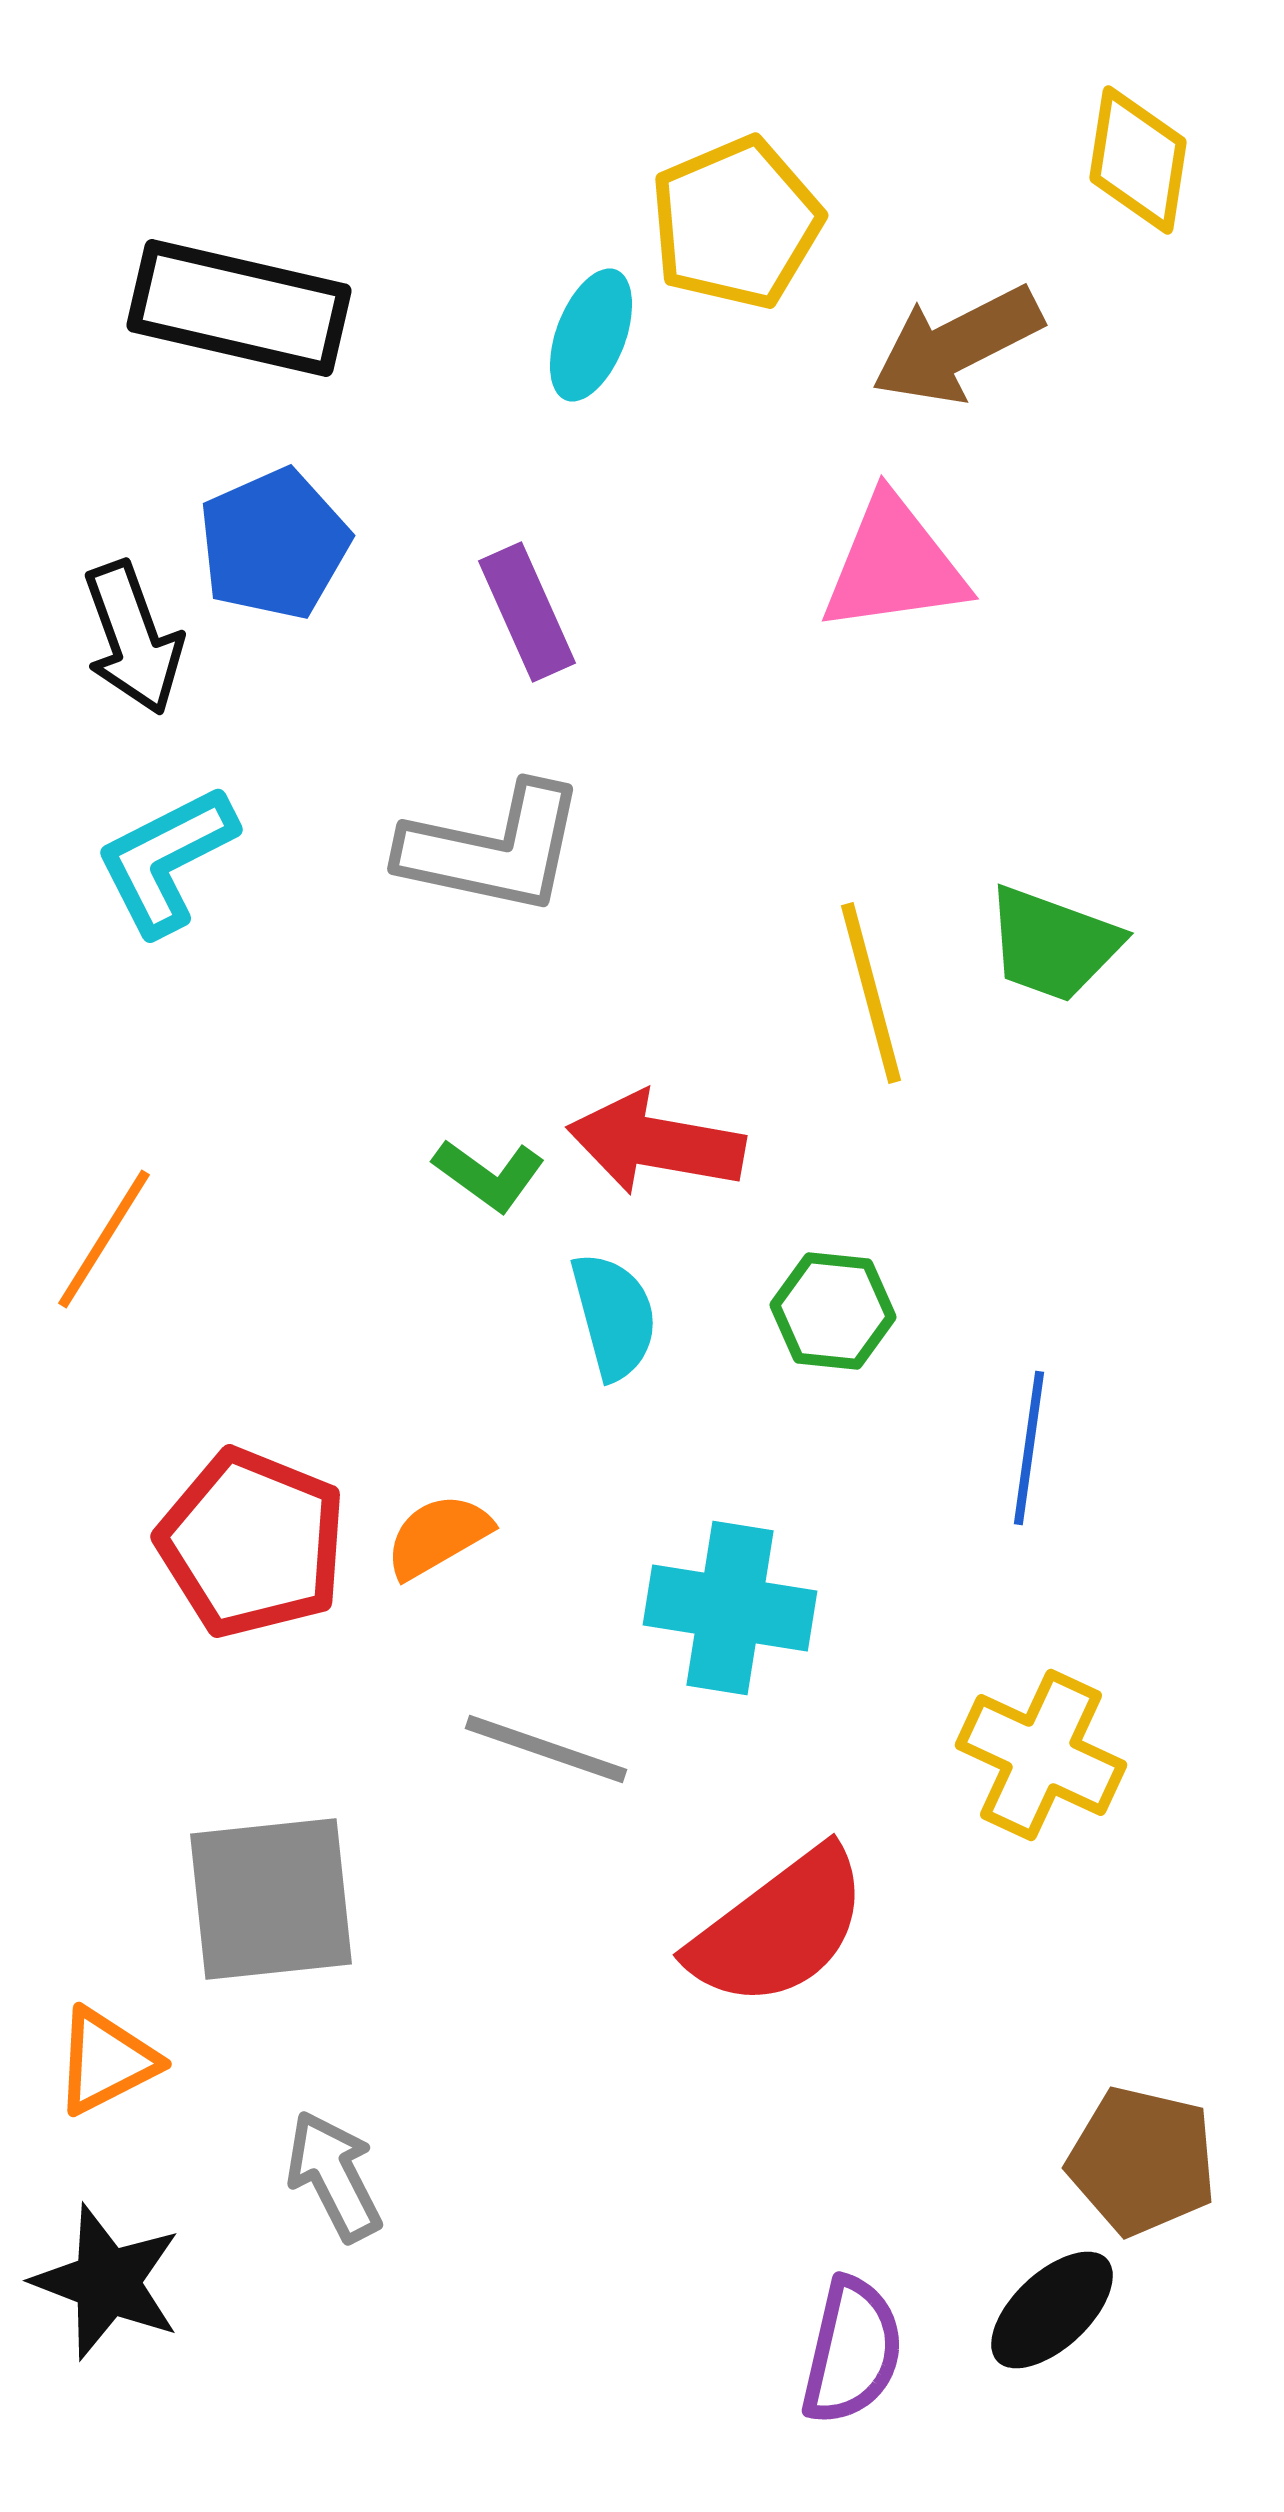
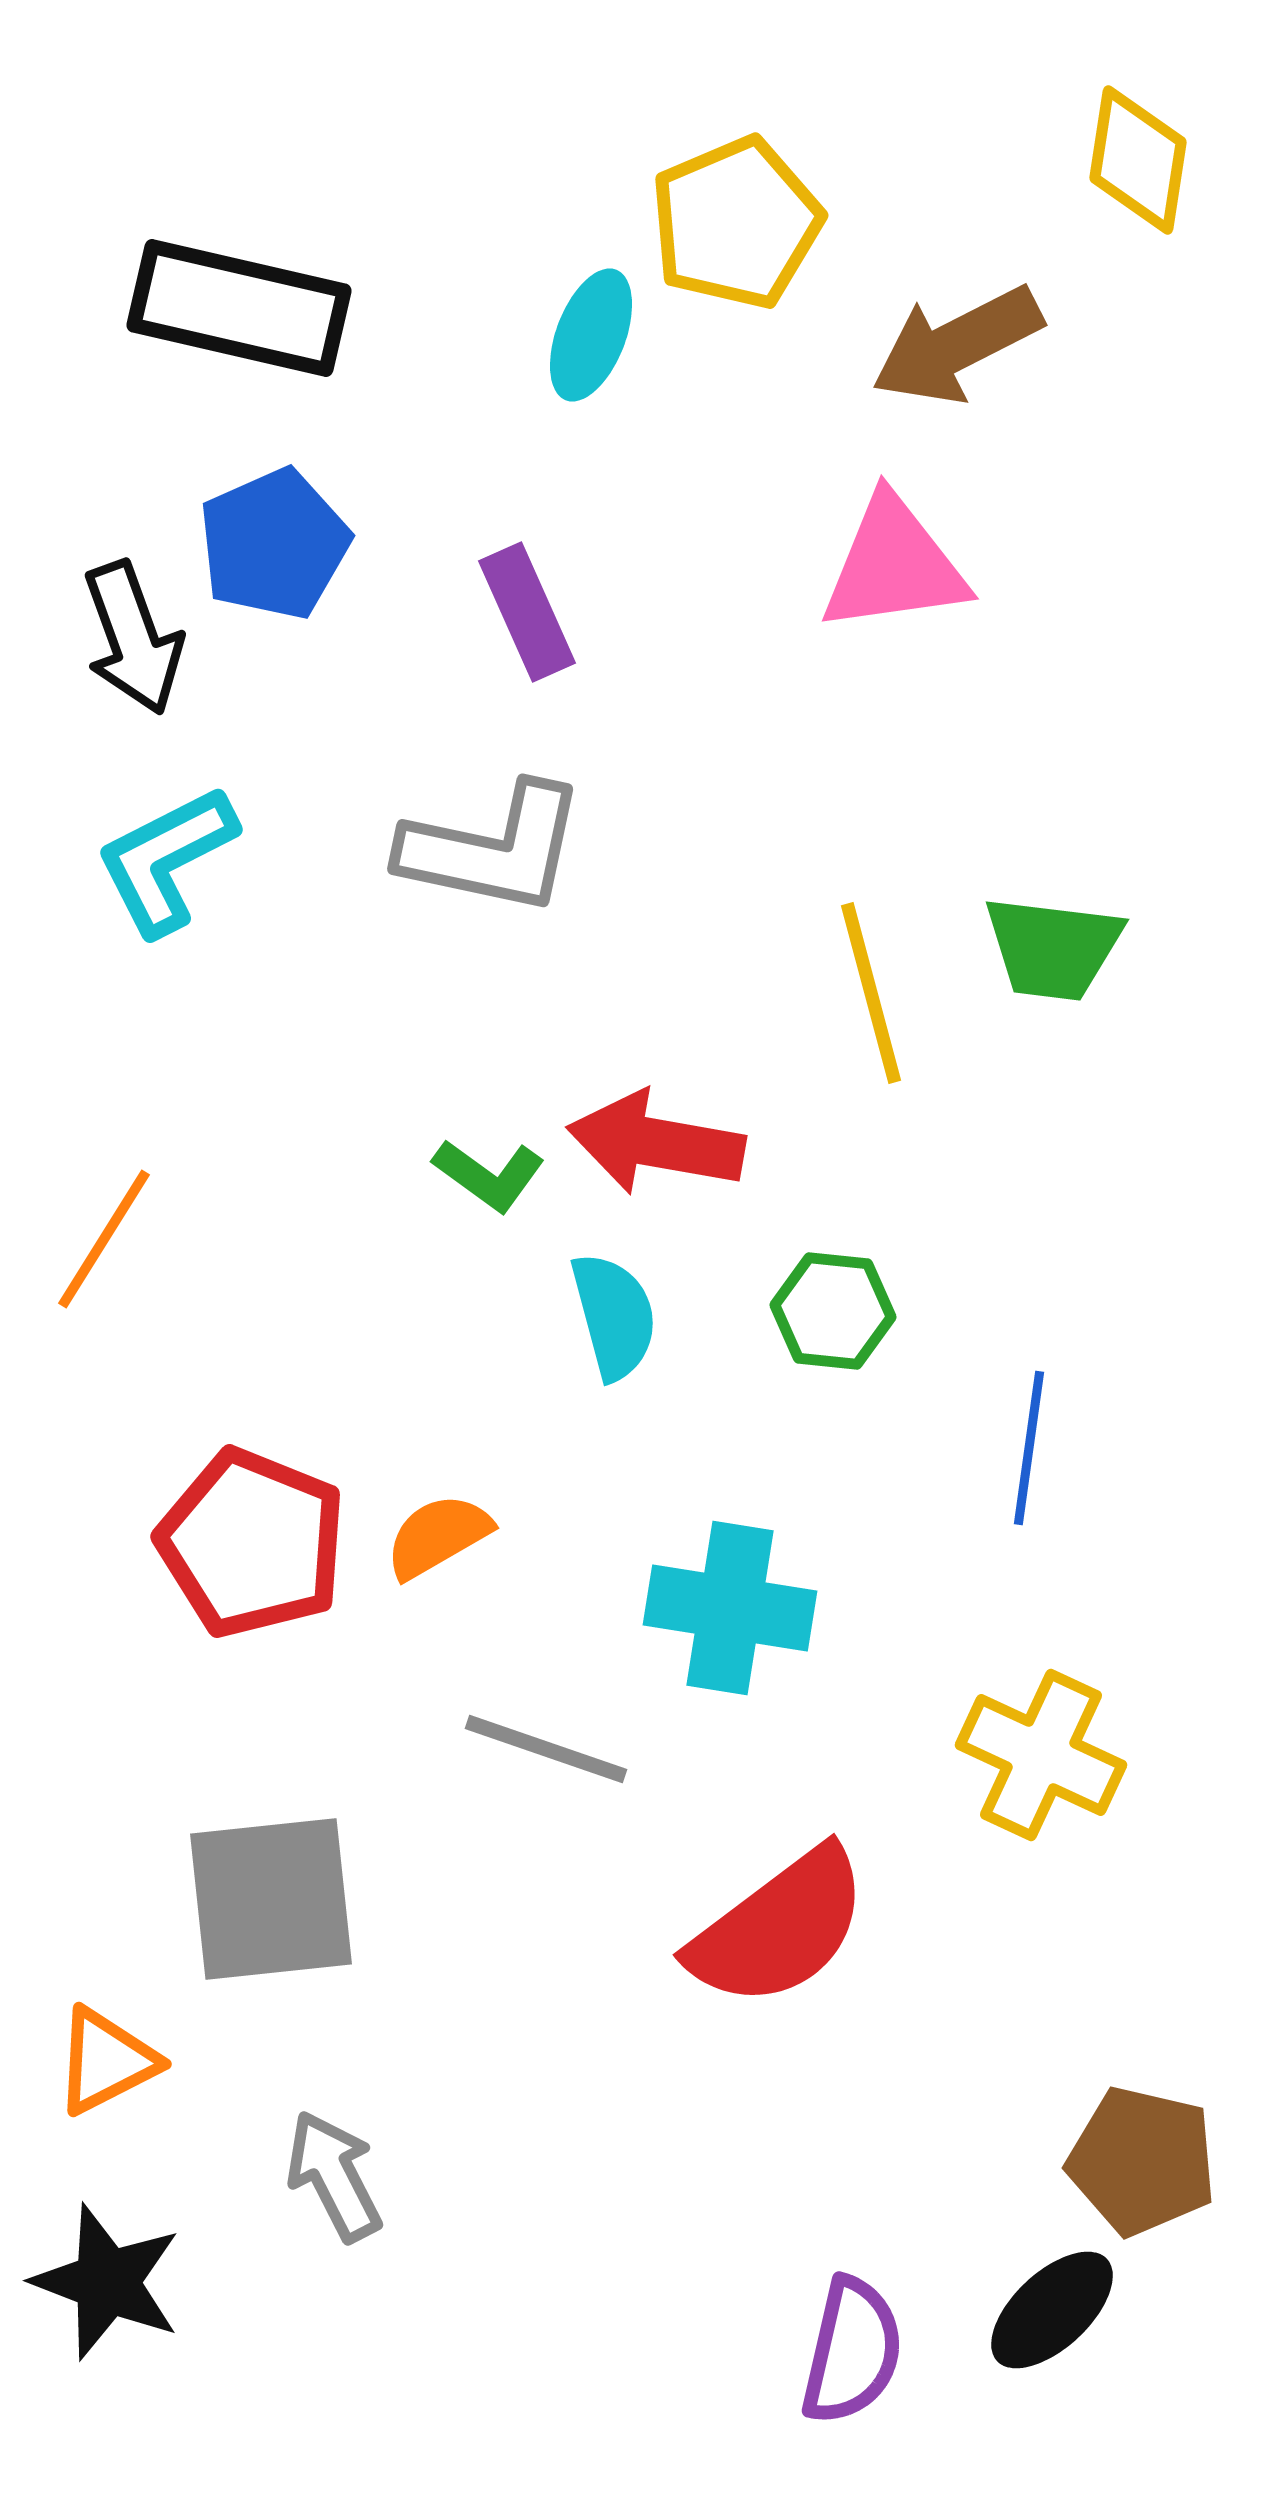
green trapezoid: moved 4 px down; rotated 13 degrees counterclockwise
